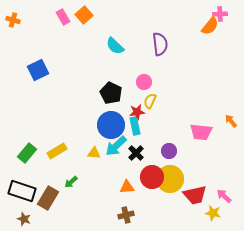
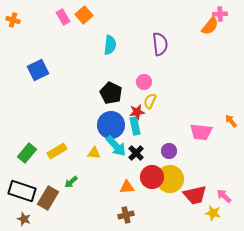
cyan semicircle: moved 5 px left, 1 px up; rotated 126 degrees counterclockwise
cyan arrow: rotated 90 degrees counterclockwise
